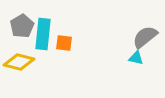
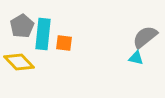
yellow diamond: rotated 32 degrees clockwise
